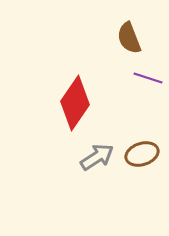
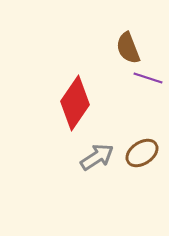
brown semicircle: moved 1 px left, 10 px down
brown ellipse: moved 1 px up; rotated 16 degrees counterclockwise
